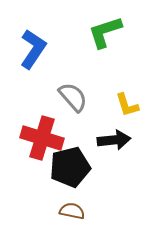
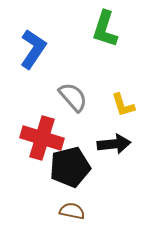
green L-shape: moved 3 px up; rotated 54 degrees counterclockwise
yellow L-shape: moved 4 px left
black arrow: moved 4 px down
